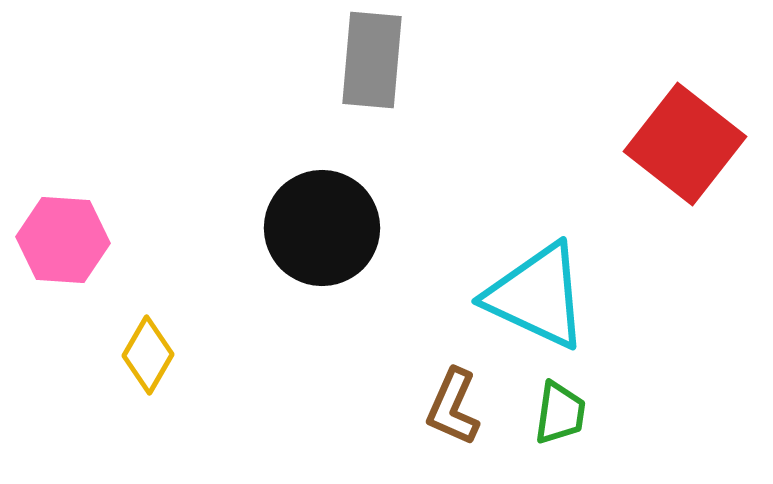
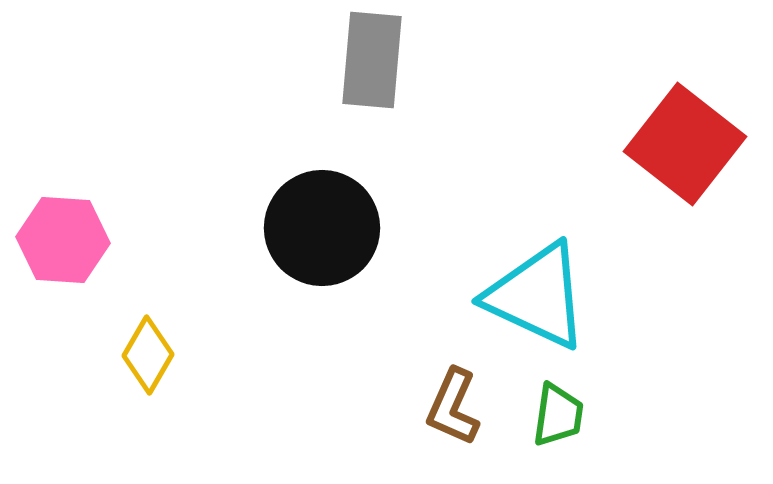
green trapezoid: moved 2 px left, 2 px down
